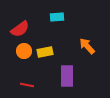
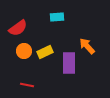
red semicircle: moved 2 px left, 1 px up
yellow rectangle: rotated 14 degrees counterclockwise
purple rectangle: moved 2 px right, 13 px up
